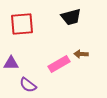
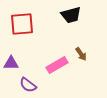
black trapezoid: moved 2 px up
brown arrow: rotated 128 degrees counterclockwise
pink rectangle: moved 2 px left, 1 px down
